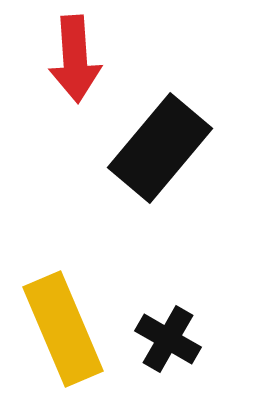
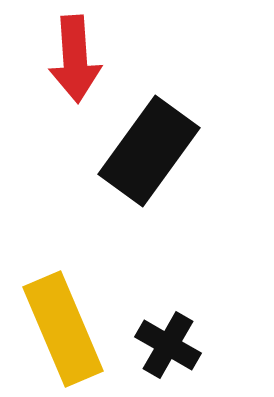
black rectangle: moved 11 px left, 3 px down; rotated 4 degrees counterclockwise
black cross: moved 6 px down
